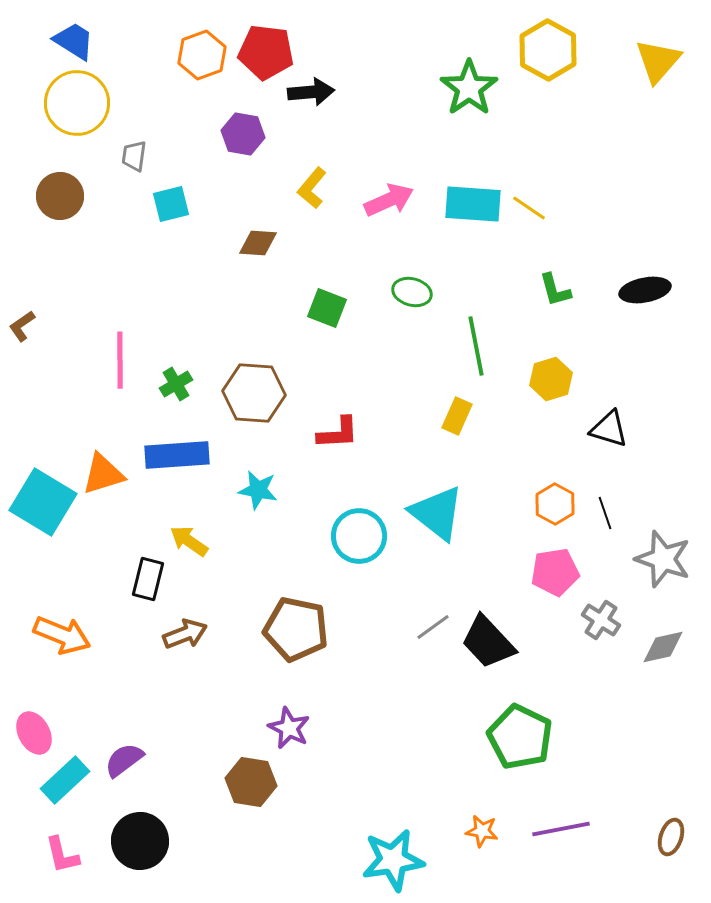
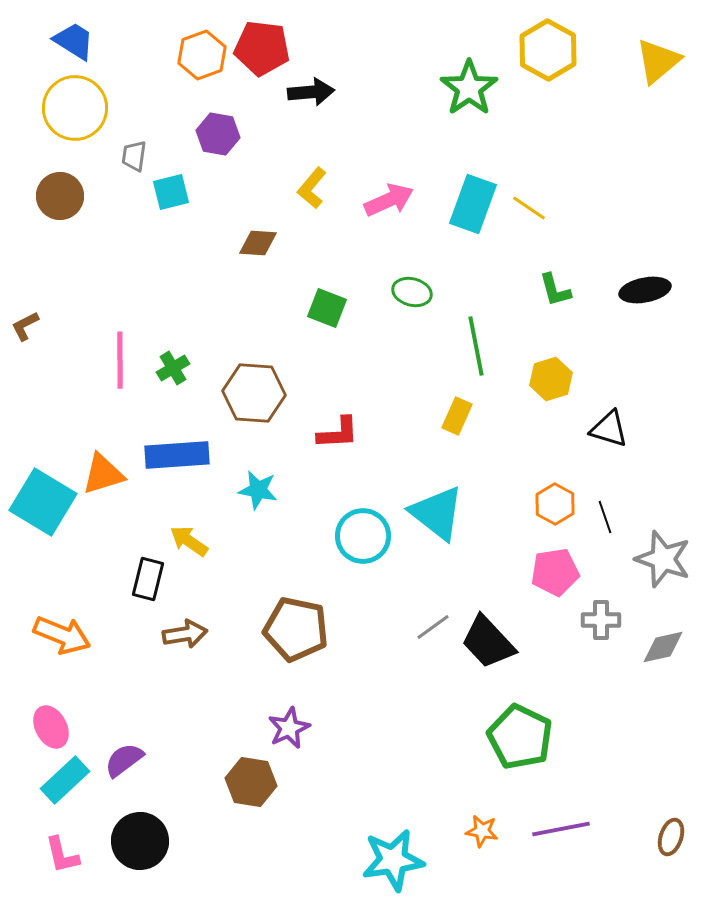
red pentagon at (266, 52): moved 4 px left, 4 px up
yellow triangle at (658, 61): rotated 9 degrees clockwise
yellow circle at (77, 103): moved 2 px left, 5 px down
purple hexagon at (243, 134): moved 25 px left
cyan square at (171, 204): moved 12 px up
cyan rectangle at (473, 204): rotated 74 degrees counterclockwise
brown L-shape at (22, 326): moved 3 px right; rotated 8 degrees clockwise
green cross at (176, 384): moved 3 px left, 16 px up
black line at (605, 513): moved 4 px down
cyan circle at (359, 536): moved 4 px right
gray cross at (601, 620): rotated 33 degrees counterclockwise
brown arrow at (185, 634): rotated 12 degrees clockwise
purple star at (289, 728): rotated 21 degrees clockwise
pink ellipse at (34, 733): moved 17 px right, 6 px up
